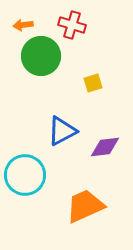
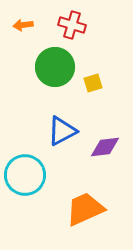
green circle: moved 14 px right, 11 px down
orange trapezoid: moved 3 px down
